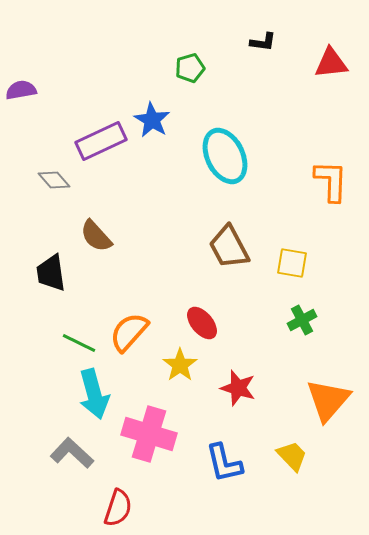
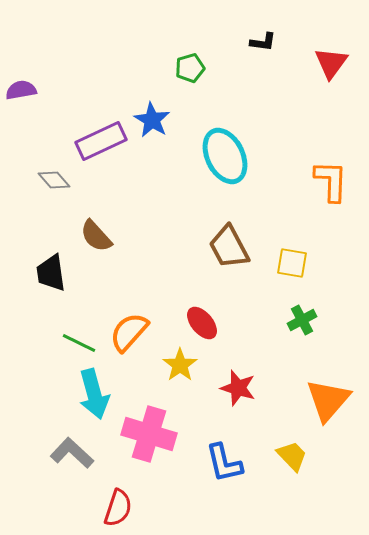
red triangle: rotated 48 degrees counterclockwise
